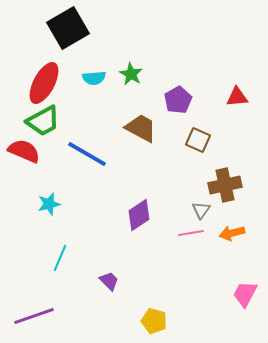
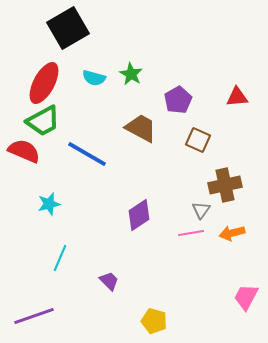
cyan semicircle: rotated 20 degrees clockwise
pink trapezoid: moved 1 px right, 3 px down
